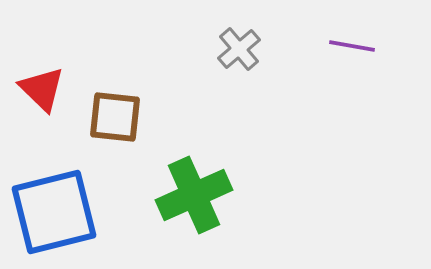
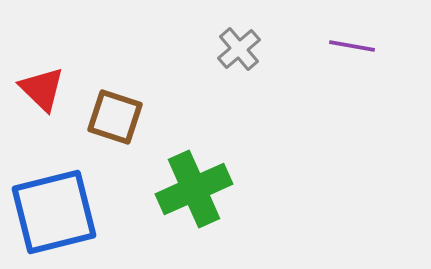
brown square: rotated 12 degrees clockwise
green cross: moved 6 px up
